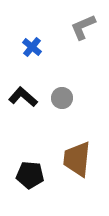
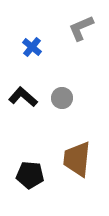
gray L-shape: moved 2 px left, 1 px down
